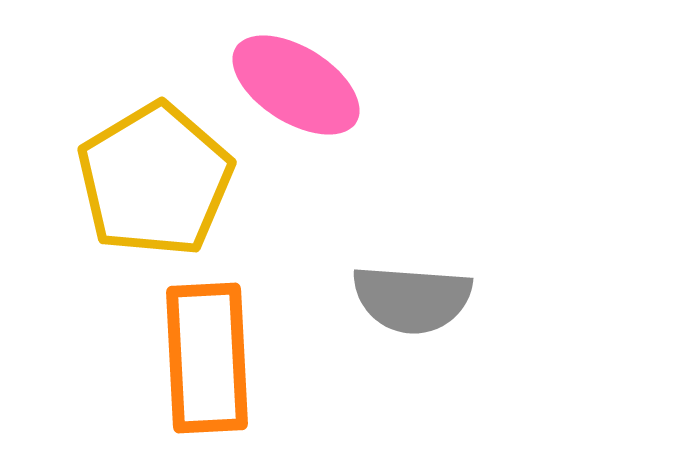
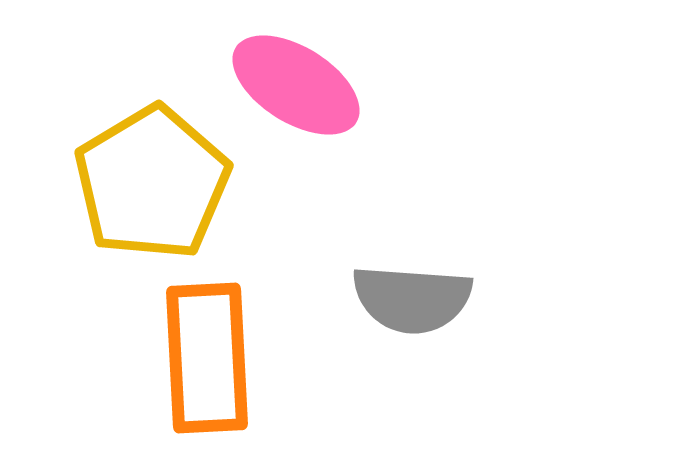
yellow pentagon: moved 3 px left, 3 px down
